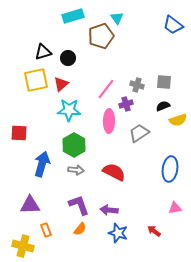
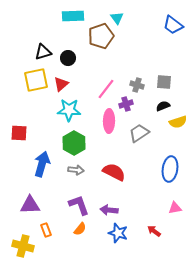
cyan rectangle: rotated 15 degrees clockwise
yellow semicircle: moved 2 px down
green hexagon: moved 2 px up
